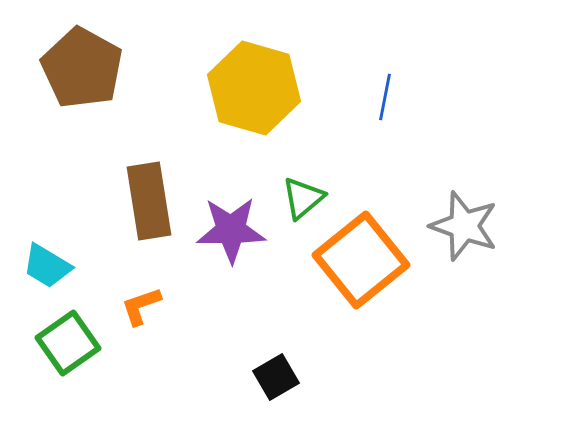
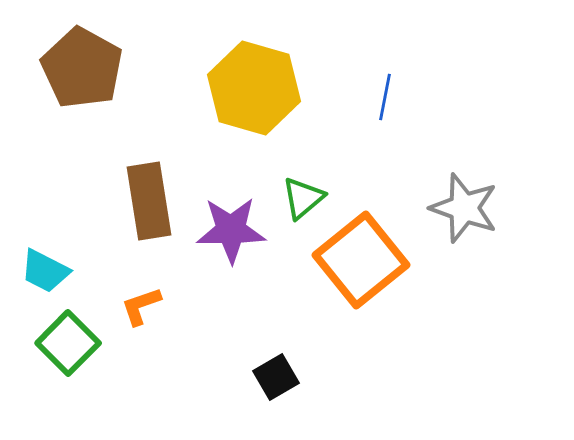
gray star: moved 18 px up
cyan trapezoid: moved 2 px left, 5 px down; rotated 4 degrees counterclockwise
green square: rotated 10 degrees counterclockwise
